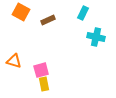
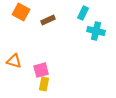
cyan cross: moved 6 px up
yellow rectangle: rotated 24 degrees clockwise
